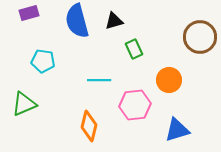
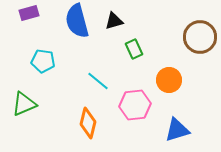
cyan line: moved 1 px left, 1 px down; rotated 40 degrees clockwise
orange diamond: moved 1 px left, 3 px up
